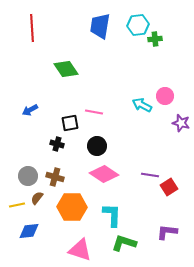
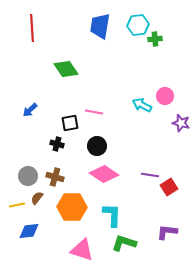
blue arrow: rotated 14 degrees counterclockwise
pink triangle: moved 2 px right
